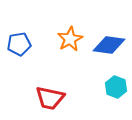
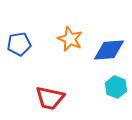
orange star: rotated 20 degrees counterclockwise
blue diamond: moved 5 px down; rotated 12 degrees counterclockwise
